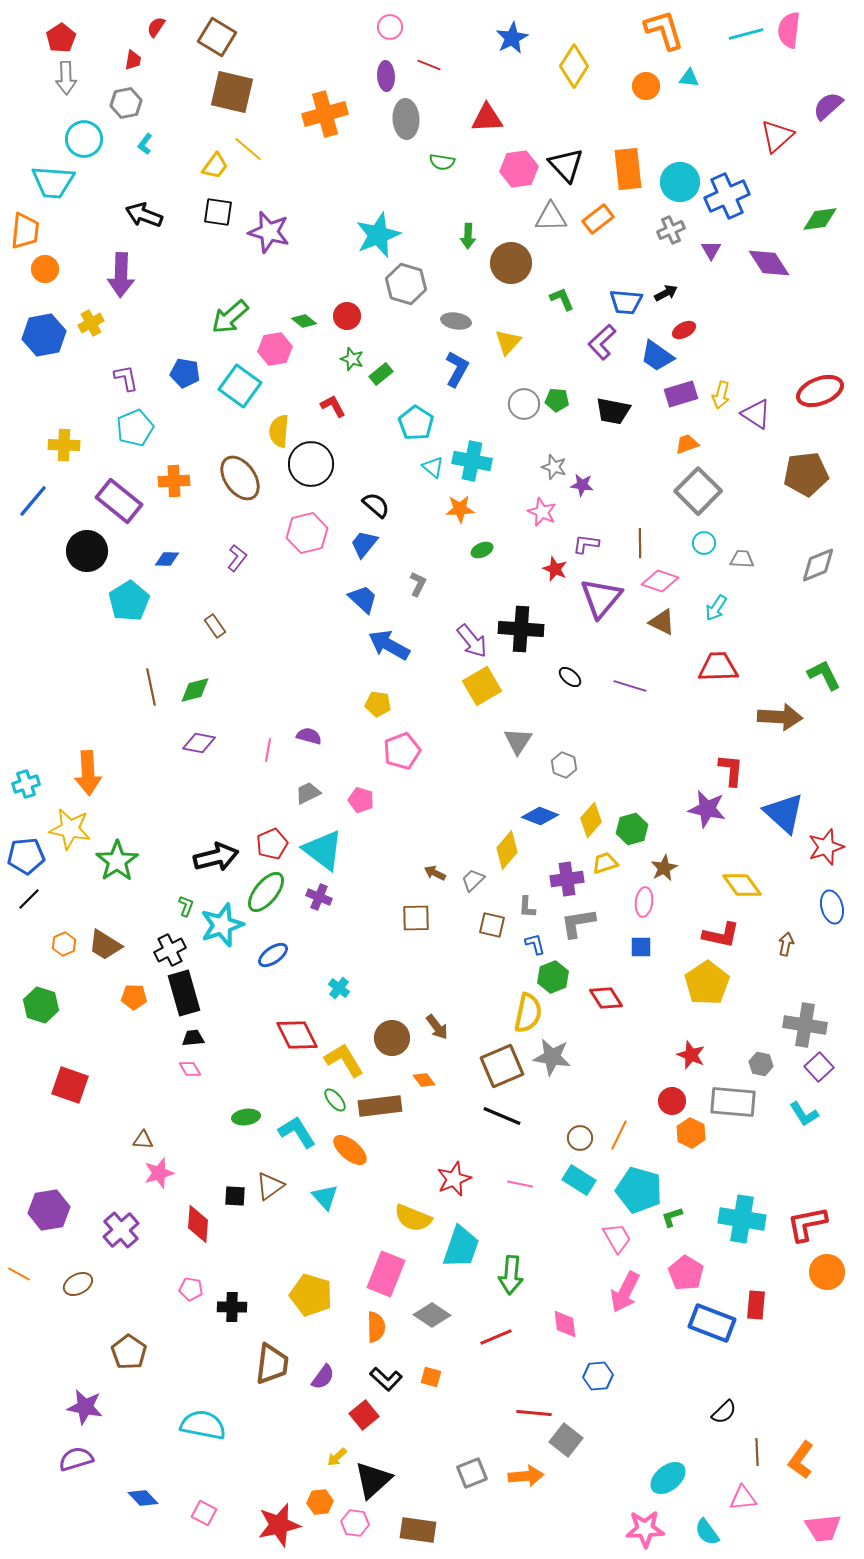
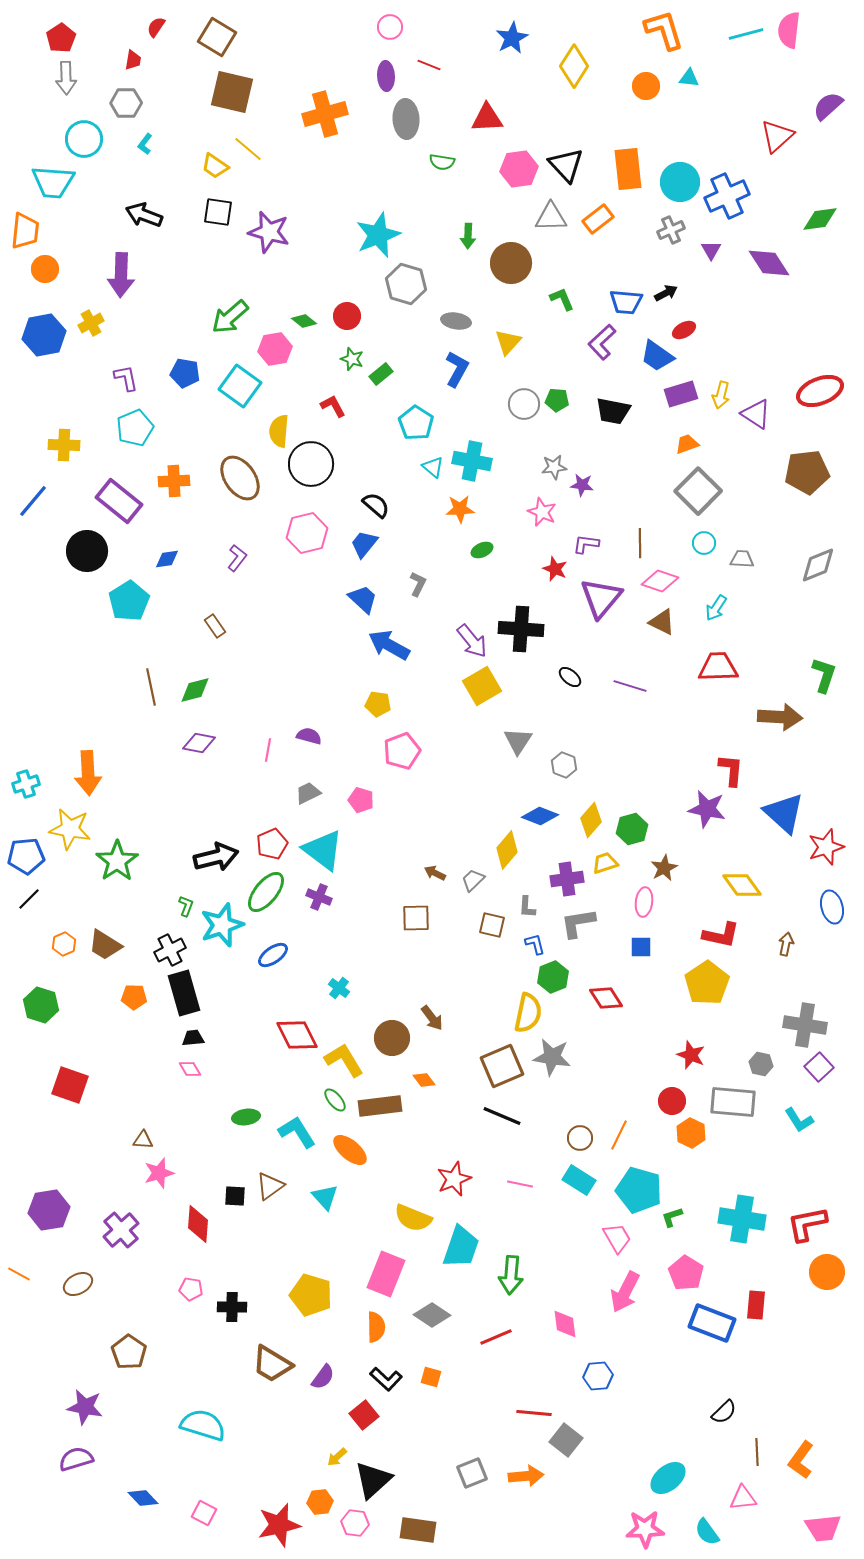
gray hexagon at (126, 103): rotated 12 degrees clockwise
yellow trapezoid at (215, 166): rotated 88 degrees clockwise
gray star at (554, 467): rotated 25 degrees counterclockwise
brown pentagon at (806, 474): moved 1 px right, 2 px up
blue diamond at (167, 559): rotated 10 degrees counterclockwise
green L-shape at (824, 675): rotated 45 degrees clockwise
brown arrow at (437, 1027): moved 5 px left, 9 px up
cyan L-shape at (804, 1114): moved 5 px left, 6 px down
brown trapezoid at (272, 1364): rotated 114 degrees clockwise
cyan semicircle at (203, 1425): rotated 6 degrees clockwise
